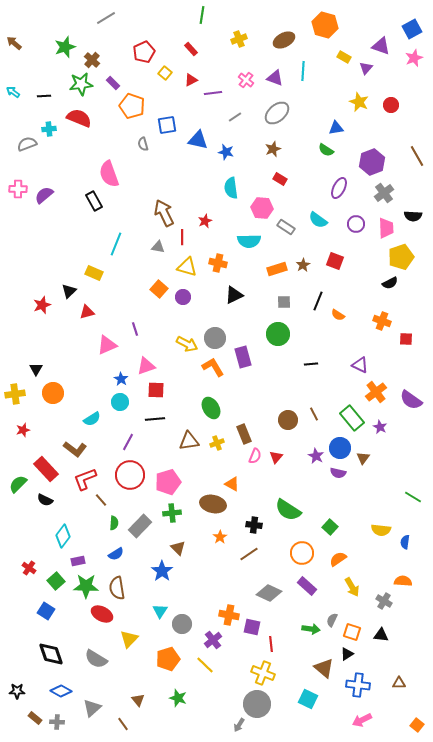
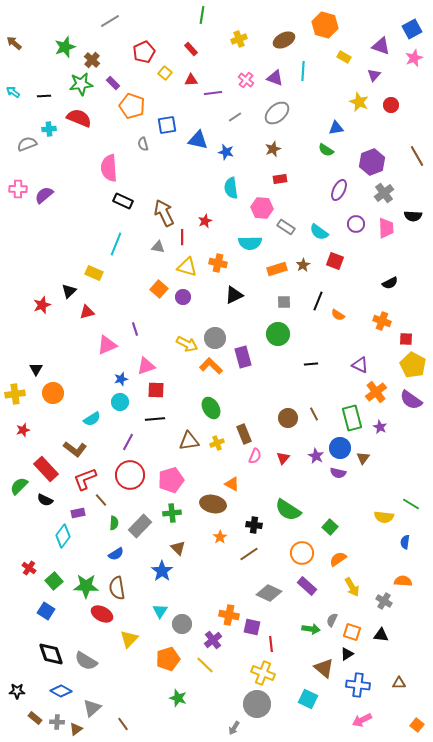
gray line at (106, 18): moved 4 px right, 3 px down
purple triangle at (366, 68): moved 8 px right, 7 px down
red triangle at (191, 80): rotated 24 degrees clockwise
pink semicircle at (109, 174): moved 6 px up; rotated 16 degrees clockwise
red rectangle at (280, 179): rotated 40 degrees counterclockwise
purple ellipse at (339, 188): moved 2 px down
black rectangle at (94, 201): moved 29 px right; rotated 36 degrees counterclockwise
cyan semicircle at (318, 220): moved 1 px right, 12 px down
cyan semicircle at (249, 241): moved 1 px right, 2 px down
yellow pentagon at (401, 257): moved 12 px right, 108 px down; rotated 25 degrees counterclockwise
orange L-shape at (213, 367): moved 2 px left, 1 px up; rotated 15 degrees counterclockwise
blue star at (121, 379): rotated 24 degrees clockwise
green rectangle at (352, 418): rotated 25 degrees clockwise
brown circle at (288, 420): moved 2 px up
red triangle at (276, 457): moved 7 px right, 1 px down
pink pentagon at (168, 482): moved 3 px right, 2 px up
green semicircle at (18, 484): moved 1 px right, 2 px down
green line at (413, 497): moved 2 px left, 7 px down
yellow semicircle at (381, 530): moved 3 px right, 13 px up
purple rectangle at (78, 561): moved 48 px up
green square at (56, 581): moved 2 px left
gray semicircle at (96, 659): moved 10 px left, 2 px down
brown triangle at (138, 700): moved 62 px left, 29 px down; rotated 32 degrees clockwise
gray arrow at (239, 725): moved 5 px left, 3 px down
